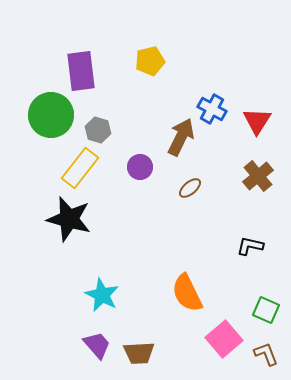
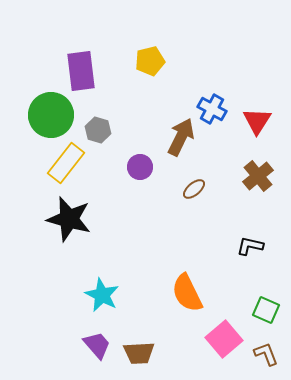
yellow rectangle: moved 14 px left, 5 px up
brown ellipse: moved 4 px right, 1 px down
